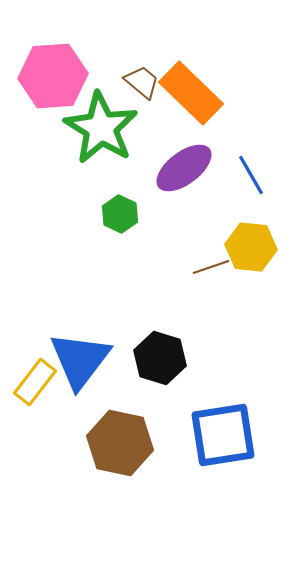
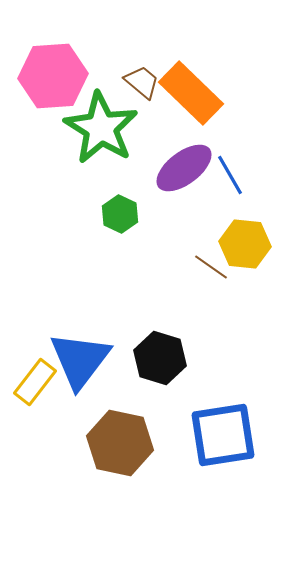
blue line: moved 21 px left
yellow hexagon: moved 6 px left, 3 px up
brown line: rotated 54 degrees clockwise
